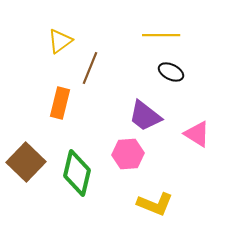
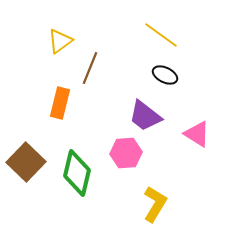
yellow line: rotated 36 degrees clockwise
black ellipse: moved 6 px left, 3 px down
pink hexagon: moved 2 px left, 1 px up
yellow L-shape: rotated 81 degrees counterclockwise
